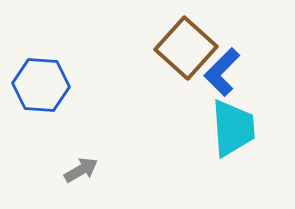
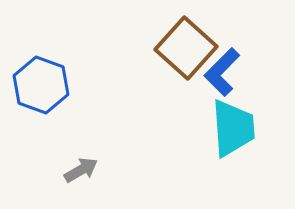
blue hexagon: rotated 16 degrees clockwise
